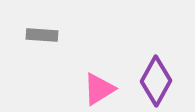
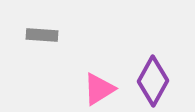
purple diamond: moved 3 px left
